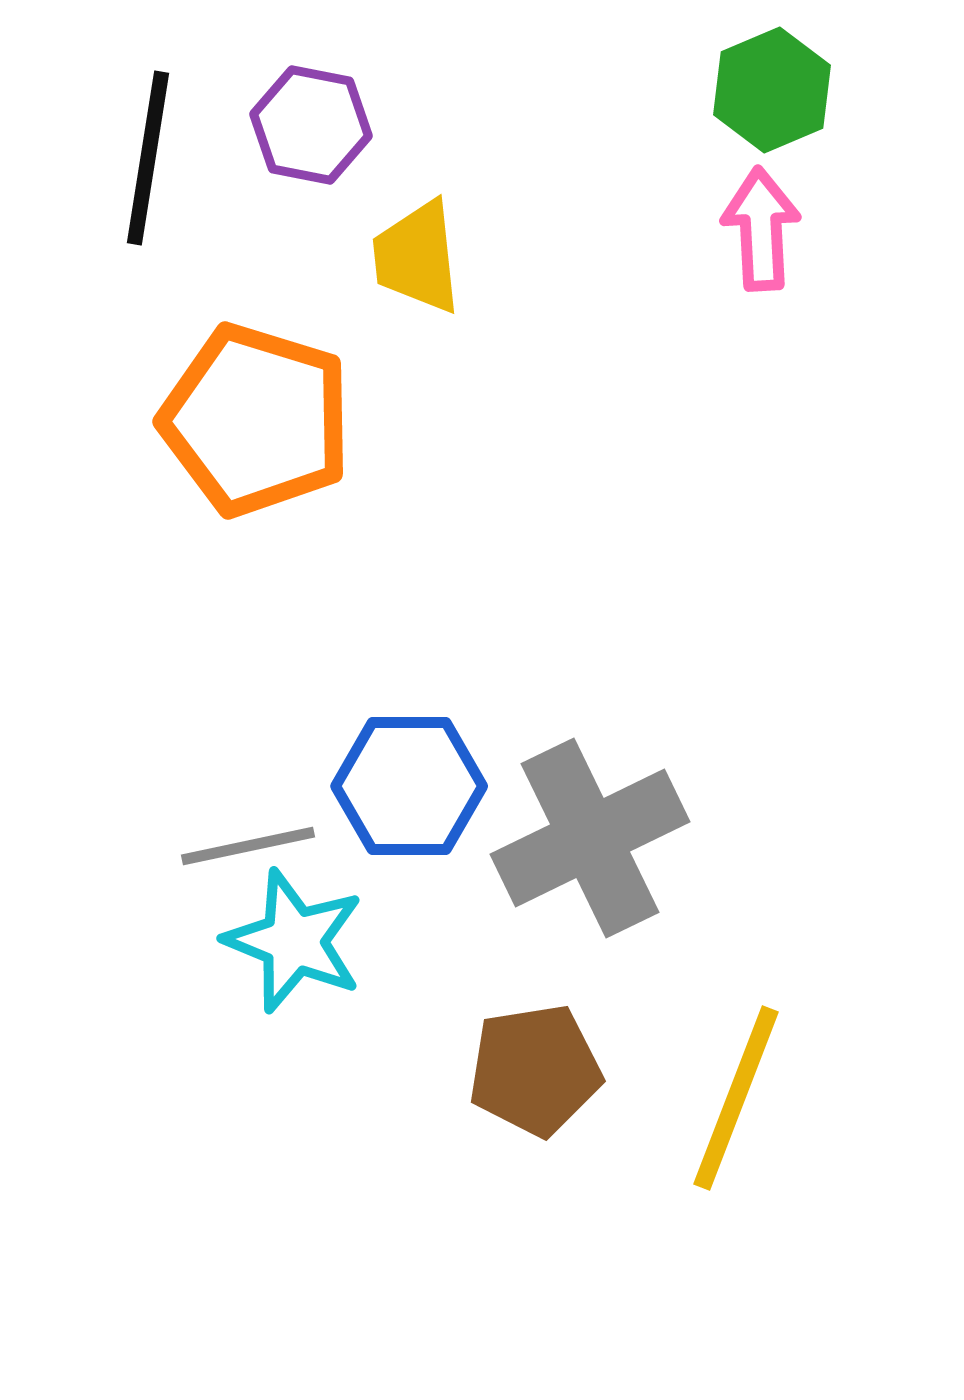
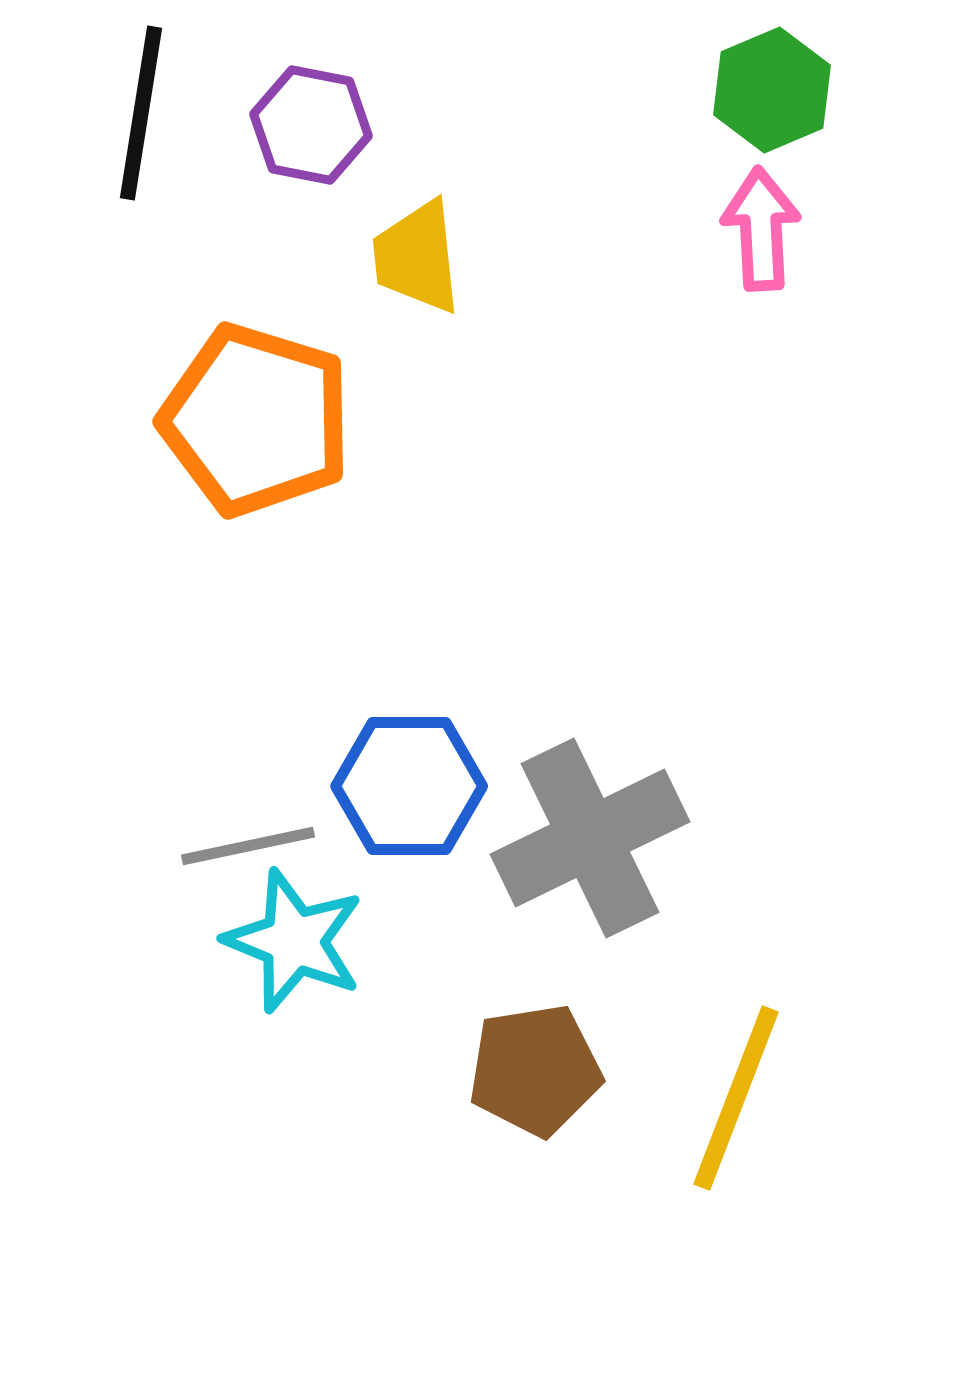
black line: moved 7 px left, 45 px up
